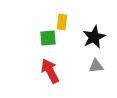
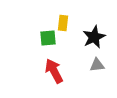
yellow rectangle: moved 1 px right, 1 px down
gray triangle: moved 1 px right, 1 px up
red arrow: moved 4 px right
